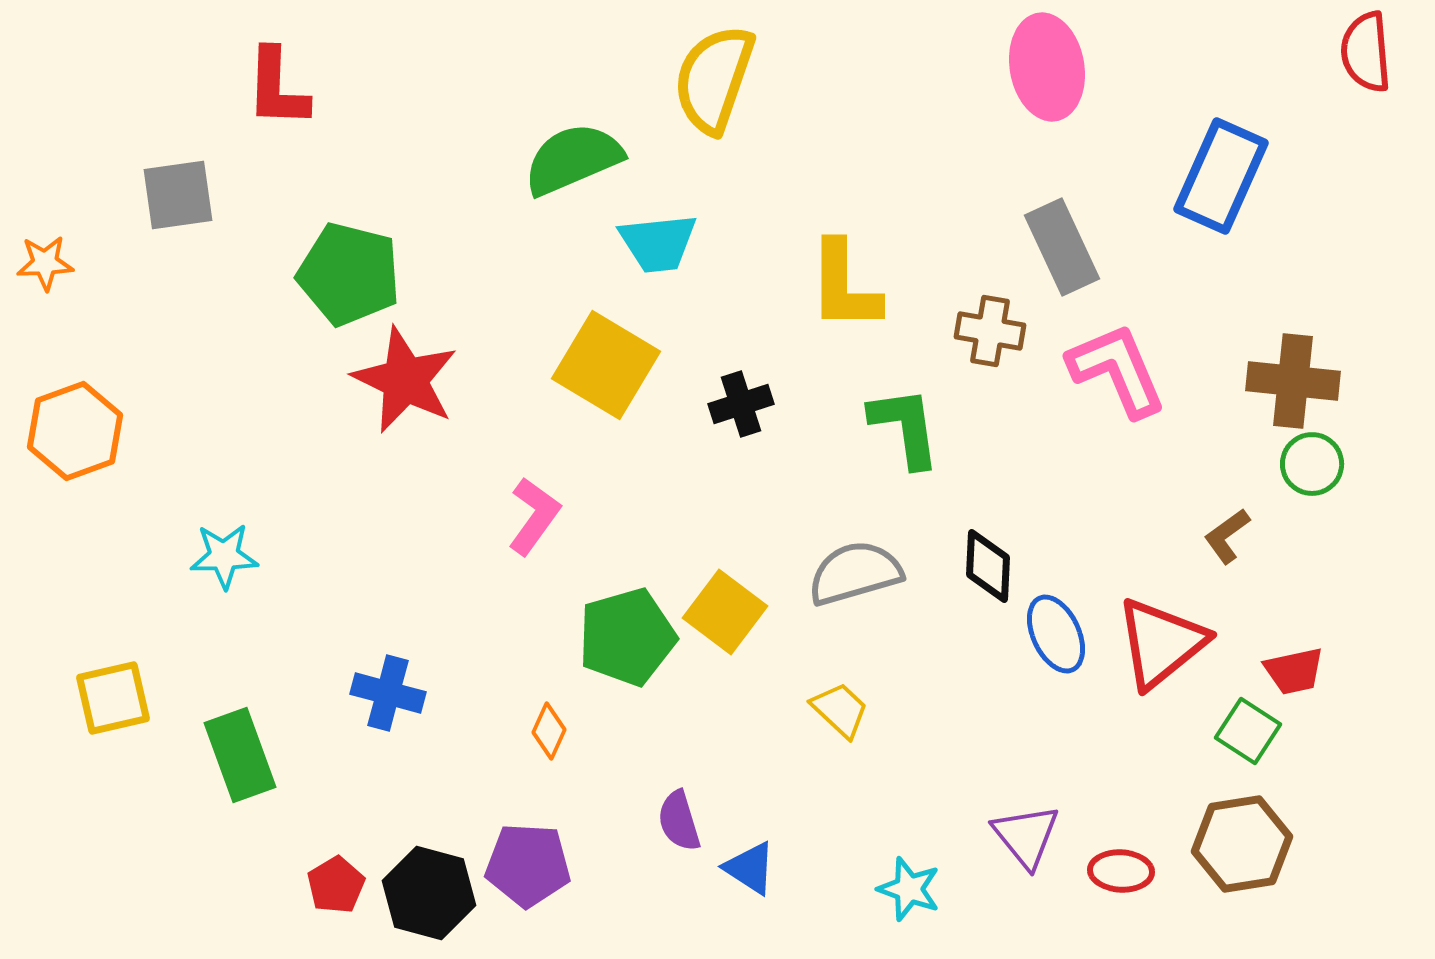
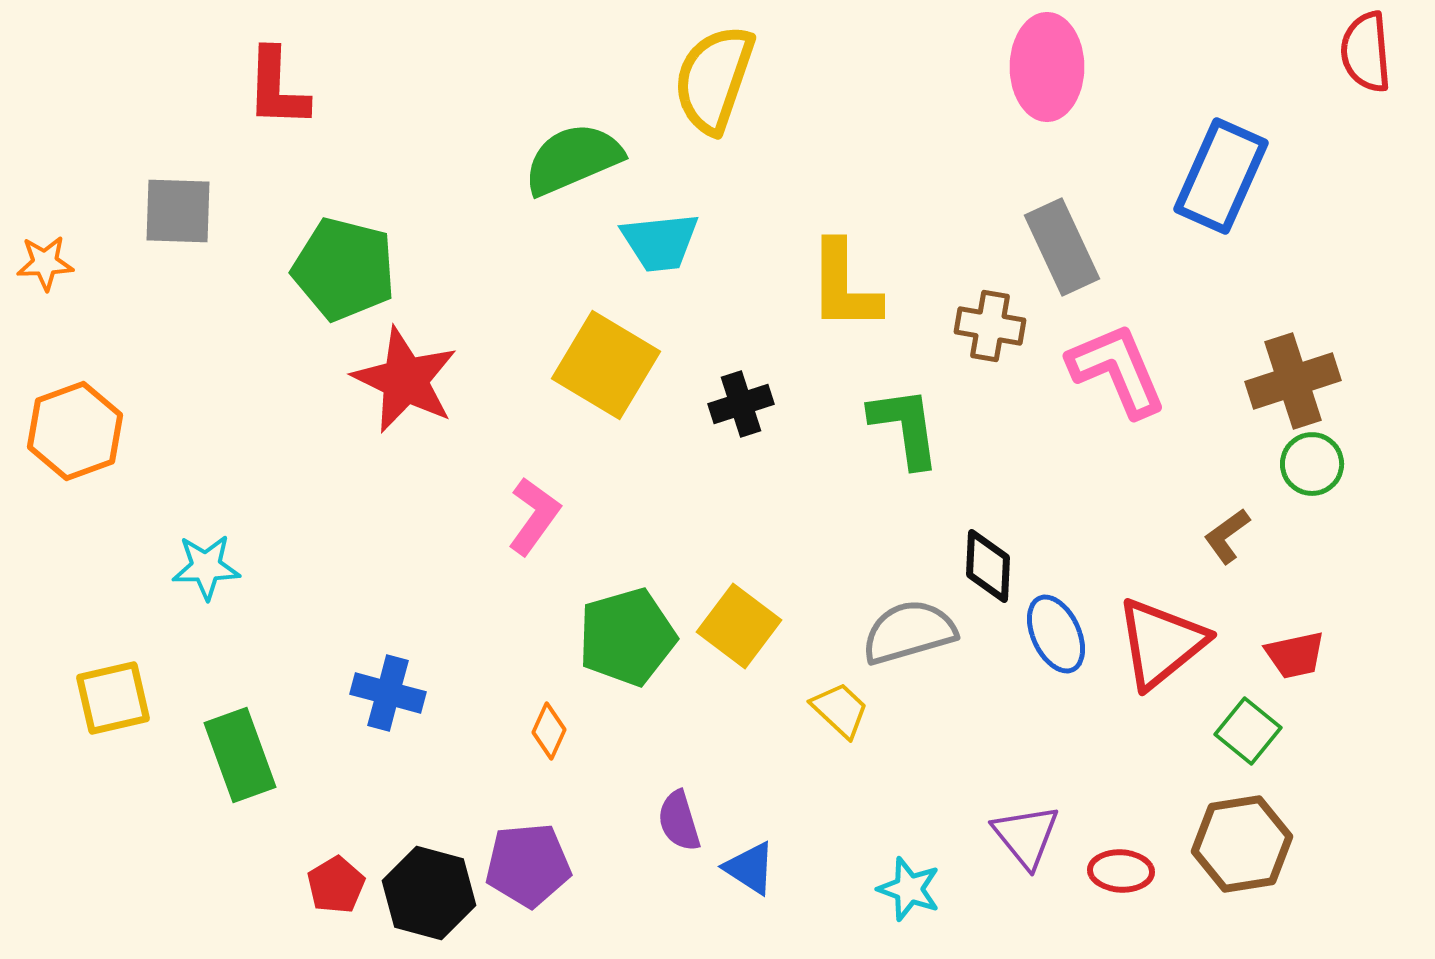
pink ellipse at (1047, 67): rotated 10 degrees clockwise
gray square at (178, 195): moved 16 px down; rotated 10 degrees clockwise
cyan trapezoid at (658, 243): moved 2 px right, 1 px up
green pentagon at (349, 274): moved 5 px left, 5 px up
brown cross at (990, 331): moved 5 px up
brown cross at (1293, 381): rotated 24 degrees counterclockwise
cyan star at (224, 556): moved 18 px left, 11 px down
gray semicircle at (855, 573): moved 54 px right, 59 px down
yellow square at (725, 612): moved 14 px right, 14 px down
red trapezoid at (1294, 671): moved 1 px right, 16 px up
green square at (1248, 731): rotated 6 degrees clockwise
purple pentagon at (528, 865): rotated 8 degrees counterclockwise
